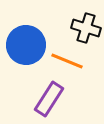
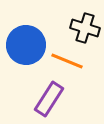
black cross: moved 1 px left
